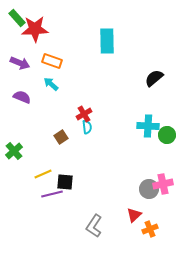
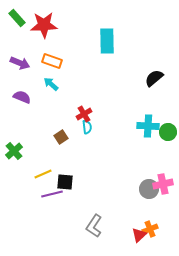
red star: moved 9 px right, 4 px up
green circle: moved 1 px right, 3 px up
red triangle: moved 5 px right, 20 px down
